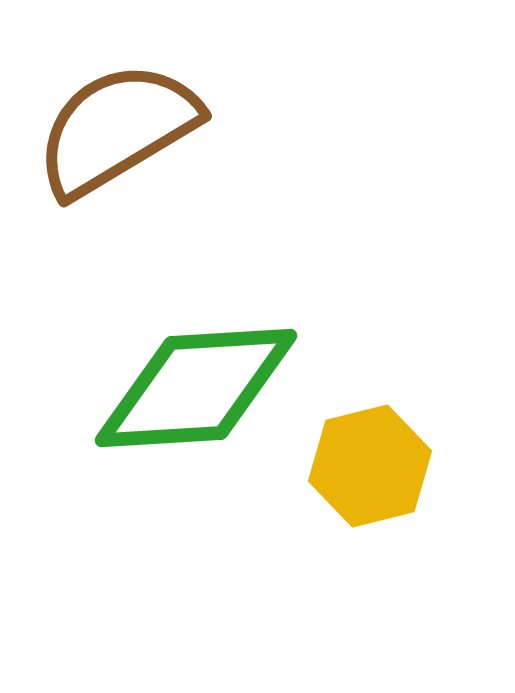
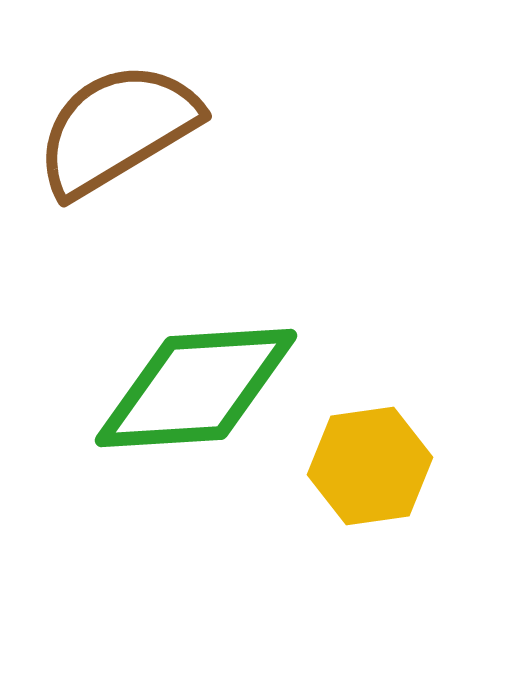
yellow hexagon: rotated 6 degrees clockwise
